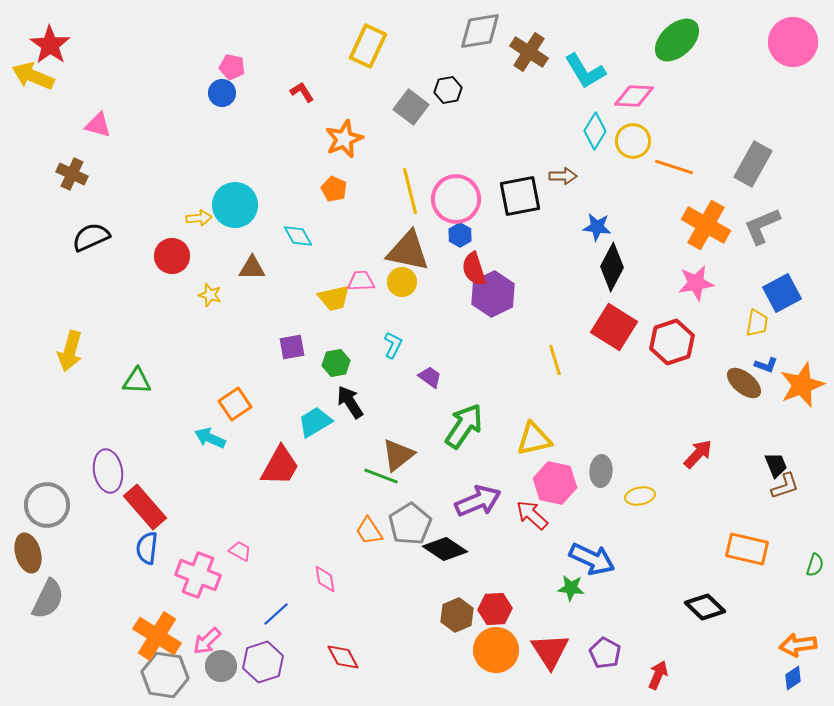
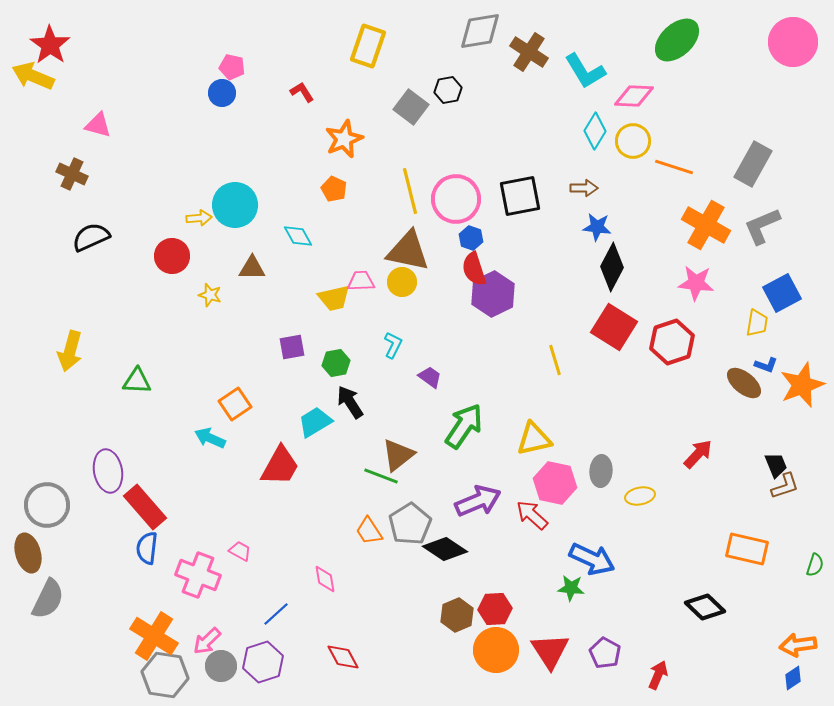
yellow rectangle at (368, 46): rotated 6 degrees counterclockwise
brown arrow at (563, 176): moved 21 px right, 12 px down
blue hexagon at (460, 235): moved 11 px right, 3 px down; rotated 10 degrees counterclockwise
pink star at (696, 283): rotated 15 degrees clockwise
orange cross at (157, 636): moved 3 px left
